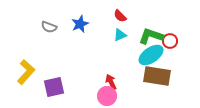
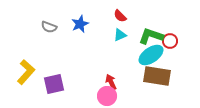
purple square: moved 3 px up
